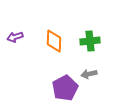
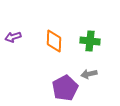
purple arrow: moved 2 px left
green cross: rotated 12 degrees clockwise
